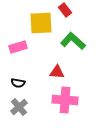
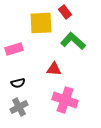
red rectangle: moved 2 px down
pink rectangle: moved 4 px left, 2 px down
red triangle: moved 3 px left, 3 px up
black semicircle: rotated 24 degrees counterclockwise
pink cross: rotated 15 degrees clockwise
gray cross: rotated 12 degrees clockwise
